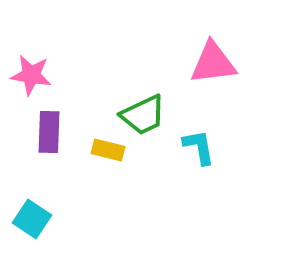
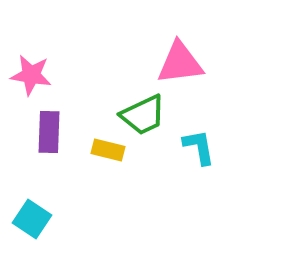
pink triangle: moved 33 px left
